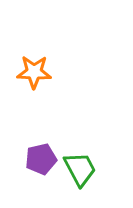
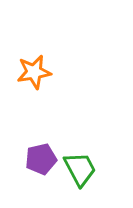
orange star: rotated 12 degrees counterclockwise
